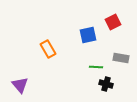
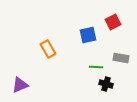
purple triangle: rotated 48 degrees clockwise
